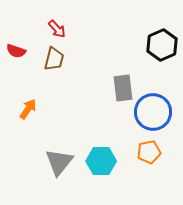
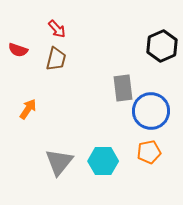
black hexagon: moved 1 px down
red semicircle: moved 2 px right, 1 px up
brown trapezoid: moved 2 px right
blue circle: moved 2 px left, 1 px up
cyan hexagon: moved 2 px right
